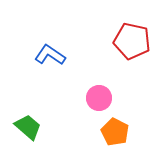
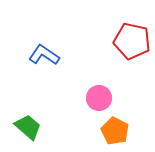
blue L-shape: moved 6 px left
orange pentagon: moved 1 px up
